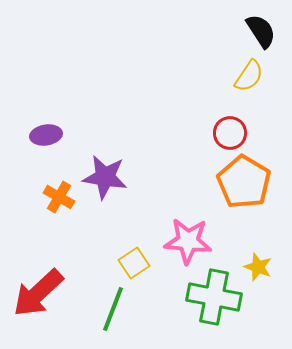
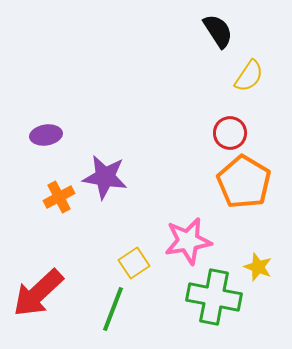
black semicircle: moved 43 px left
orange cross: rotated 32 degrees clockwise
pink star: rotated 15 degrees counterclockwise
